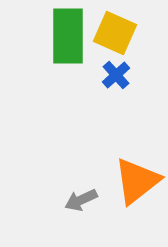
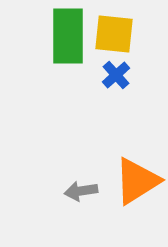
yellow square: moved 1 px left, 1 px down; rotated 18 degrees counterclockwise
orange triangle: rotated 6 degrees clockwise
gray arrow: moved 9 px up; rotated 16 degrees clockwise
